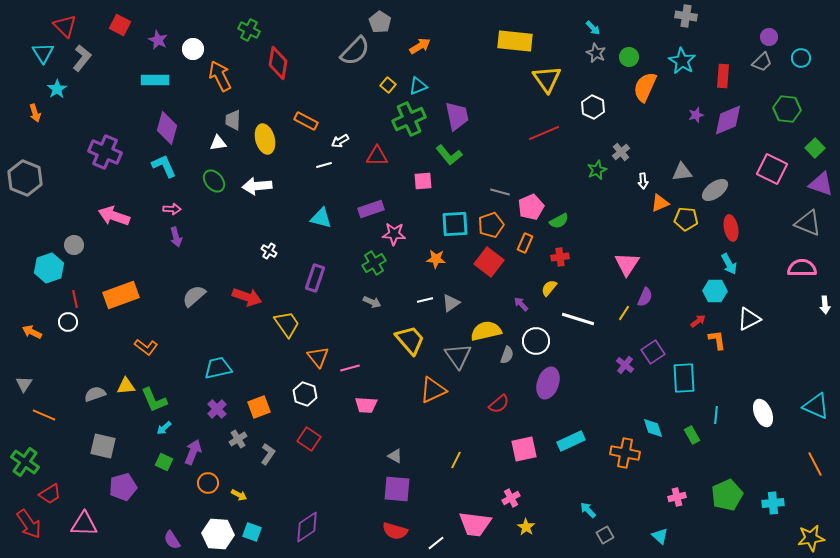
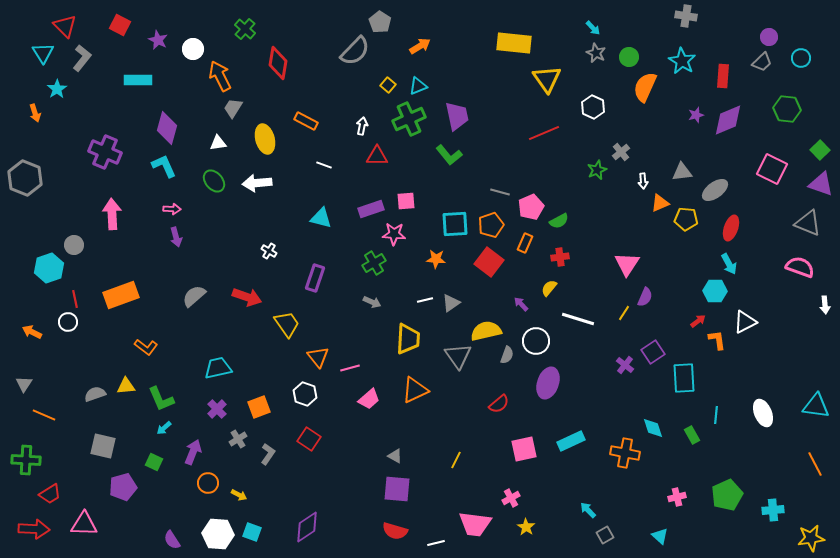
green cross at (249, 30): moved 4 px left, 1 px up; rotated 15 degrees clockwise
yellow rectangle at (515, 41): moved 1 px left, 2 px down
cyan rectangle at (155, 80): moved 17 px left
gray trapezoid at (233, 120): moved 12 px up; rotated 30 degrees clockwise
white arrow at (340, 141): moved 22 px right, 15 px up; rotated 132 degrees clockwise
green square at (815, 148): moved 5 px right, 2 px down
white line at (324, 165): rotated 35 degrees clockwise
pink square at (423, 181): moved 17 px left, 20 px down
white arrow at (257, 186): moved 3 px up
pink arrow at (114, 216): moved 2 px left, 2 px up; rotated 68 degrees clockwise
red ellipse at (731, 228): rotated 30 degrees clockwise
pink semicircle at (802, 268): moved 2 px left, 1 px up; rotated 20 degrees clockwise
white triangle at (749, 319): moved 4 px left, 3 px down
yellow trapezoid at (410, 340): moved 2 px left, 1 px up; rotated 44 degrees clockwise
orange triangle at (433, 390): moved 18 px left
green L-shape at (154, 400): moved 7 px right, 1 px up
pink trapezoid at (366, 405): moved 3 px right, 6 px up; rotated 45 degrees counterclockwise
cyan triangle at (816, 406): rotated 16 degrees counterclockwise
green cross at (25, 462): moved 1 px right, 2 px up; rotated 32 degrees counterclockwise
green square at (164, 462): moved 10 px left
cyan cross at (773, 503): moved 7 px down
red arrow at (29, 524): moved 5 px right, 5 px down; rotated 52 degrees counterclockwise
white line at (436, 543): rotated 24 degrees clockwise
